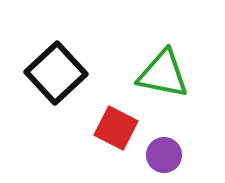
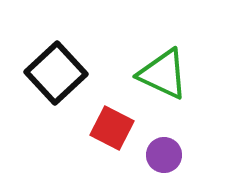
green triangle: rotated 14 degrees clockwise
red square: moved 4 px left
